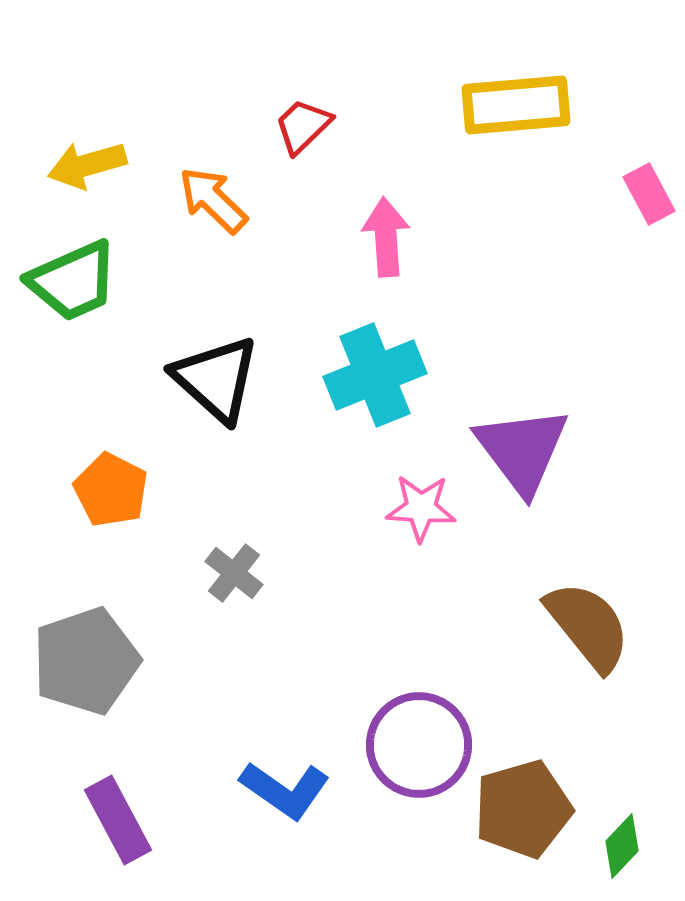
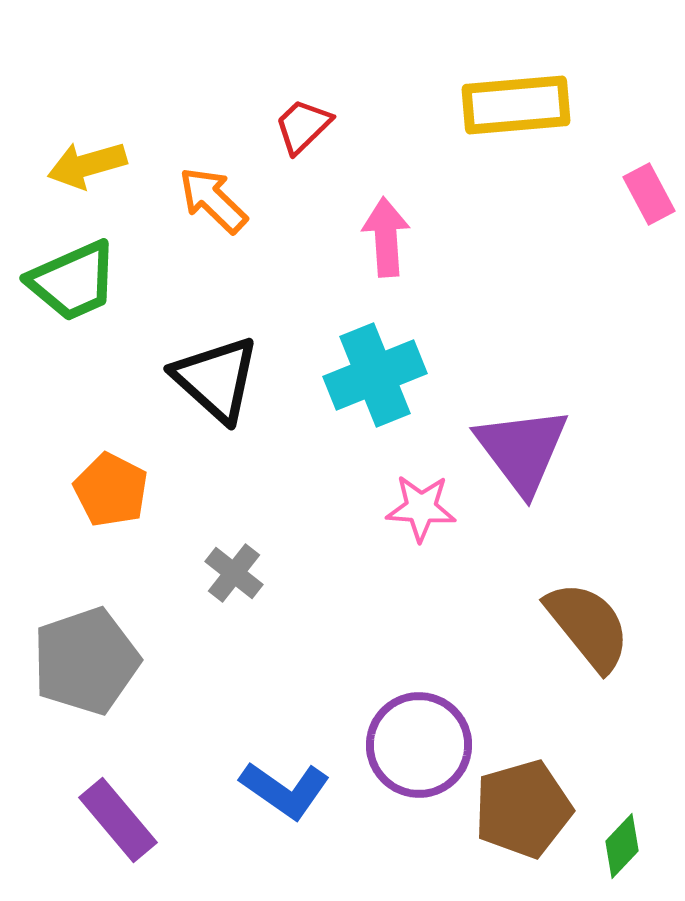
purple rectangle: rotated 12 degrees counterclockwise
